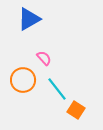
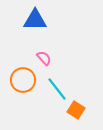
blue triangle: moved 6 px right, 1 px down; rotated 30 degrees clockwise
